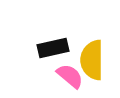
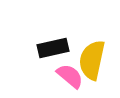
yellow semicircle: rotated 12 degrees clockwise
